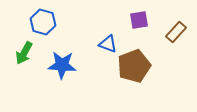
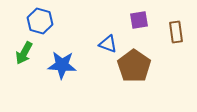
blue hexagon: moved 3 px left, 1 px up
brown rectangle: rotated 50 degrees counterclockwise
brown pentagon: rotated 16 degrees counterclockwise
